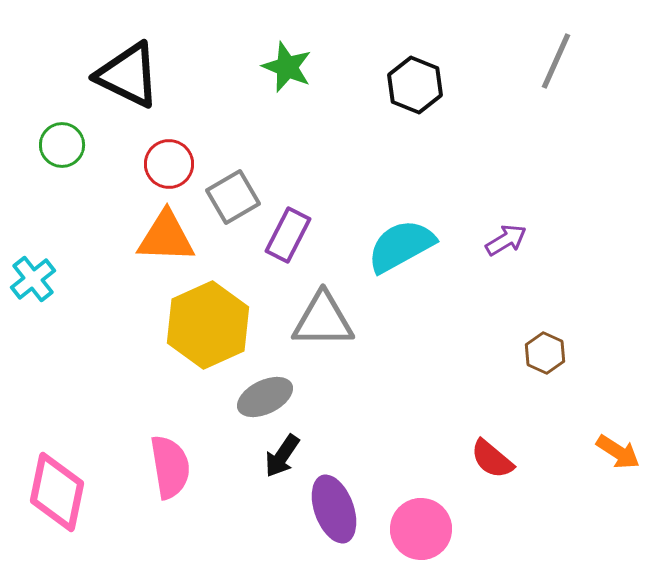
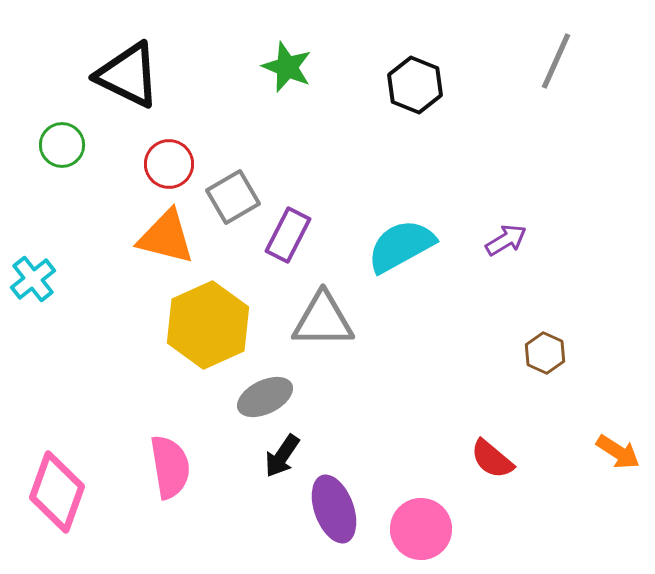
orange triangle: rotated 12 degrees clockwise
pink diamond: rotated 8 degrees clockwise
